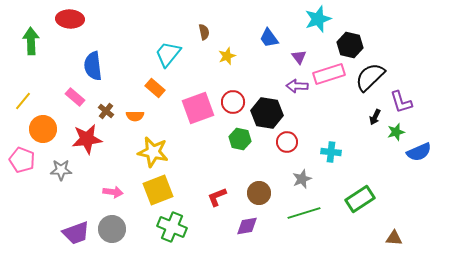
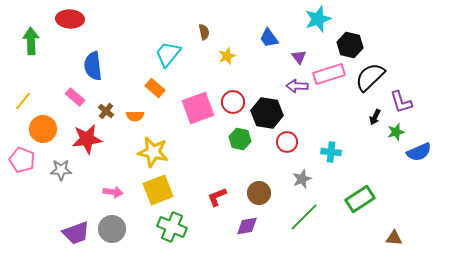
green line at (304, 213): moved 4 px down; rotated 28 degrees counterclockwise
